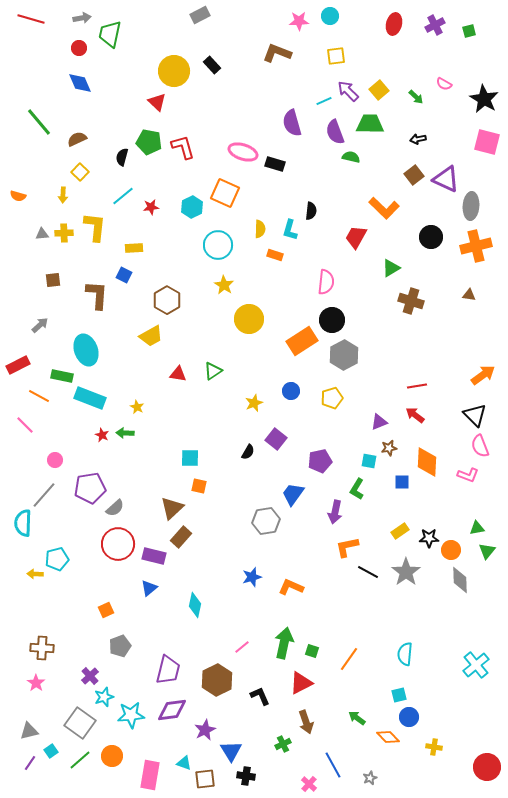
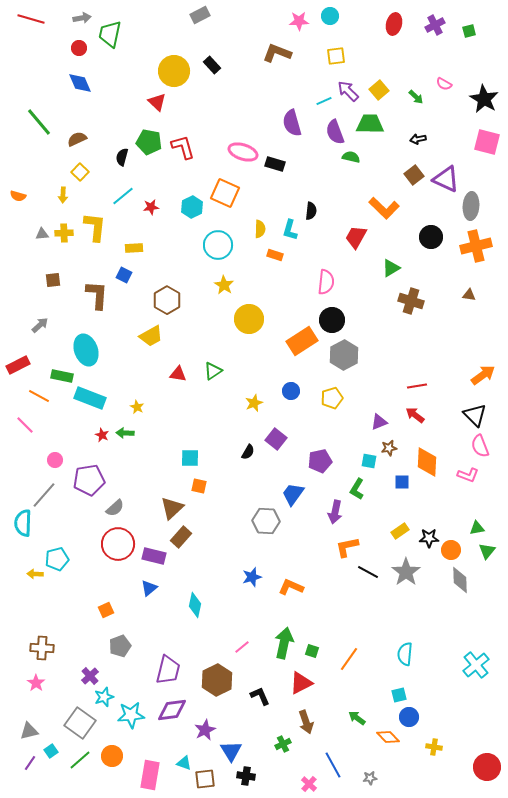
purple pentagon at (90, 488): moved 1 px left, 8 px up
gray hexagon at (266, 521): rotated 12 degrees clockwise
gray star at (370, 778): rotated 16 degrees clockwise
